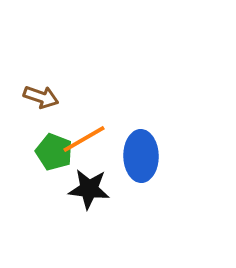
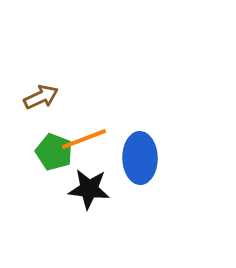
brown arrow: rotated 44 degrees counterclockwise
orange line: rotated 9 degrees clockwise
blue ellipse: moved 1 px left, 2 px down
